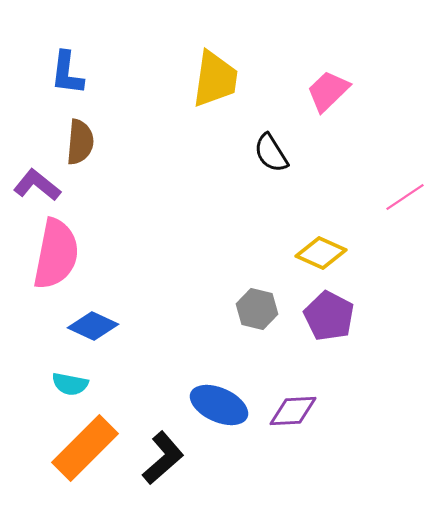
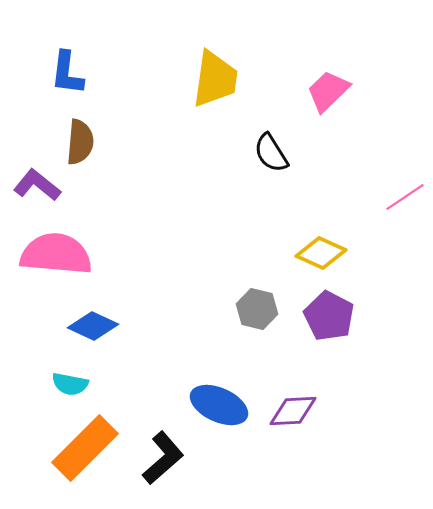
pink semicircle: rotated 96 degrees counterclockwise
